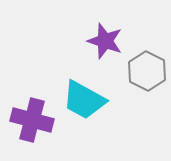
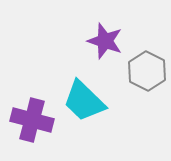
cyan trapezoid: moved 1 px down; rotated 15 degrees clockwise
